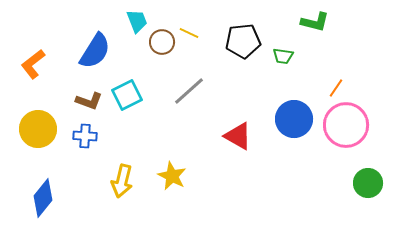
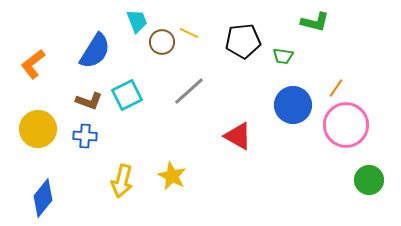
blue circle: moved 1 px left, 14 px up
green circle: moved 1 px right, 3 px up
